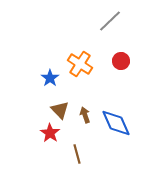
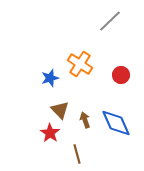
red circle: moved 14 px down
blue star: rotated 18 degrees clockwise
brown arrow: moved 5 px down
